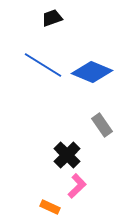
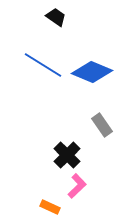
black trapezoid: moved 4 px right, 1 px up; rotated 55 degrees clockwise
